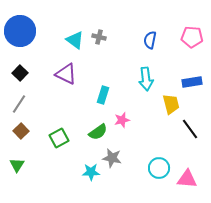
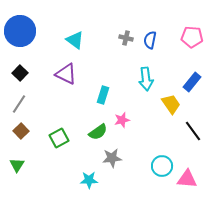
gray cross: moved 27 px right, 1 px down
blue rectangle: rotated 42 degrees counterclockwise
yellow trapezoid: rotated 20 degrees counterclockwise
black line: moved 3 px right, 2 px down
gray star: rotated 18 degrees counterclockwise
cyan circle: moved 3 px right, 2 px up
cyan star: moved 2 px left, 8 px down
